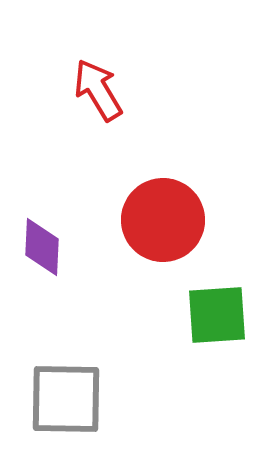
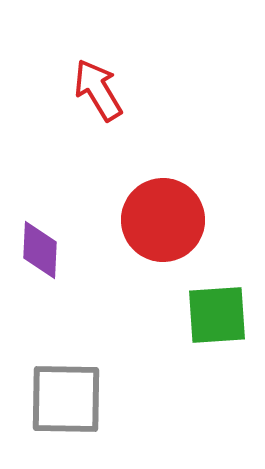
purple diamond: moved 2 px left, 3 px down
